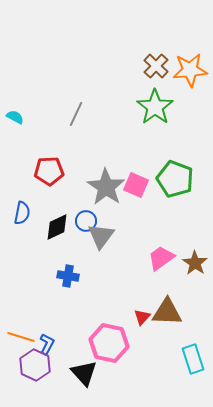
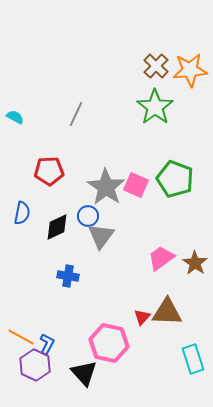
blue circle: moved 2 px right, 5 px up
orange line: rotated 12 degrees clockwise
